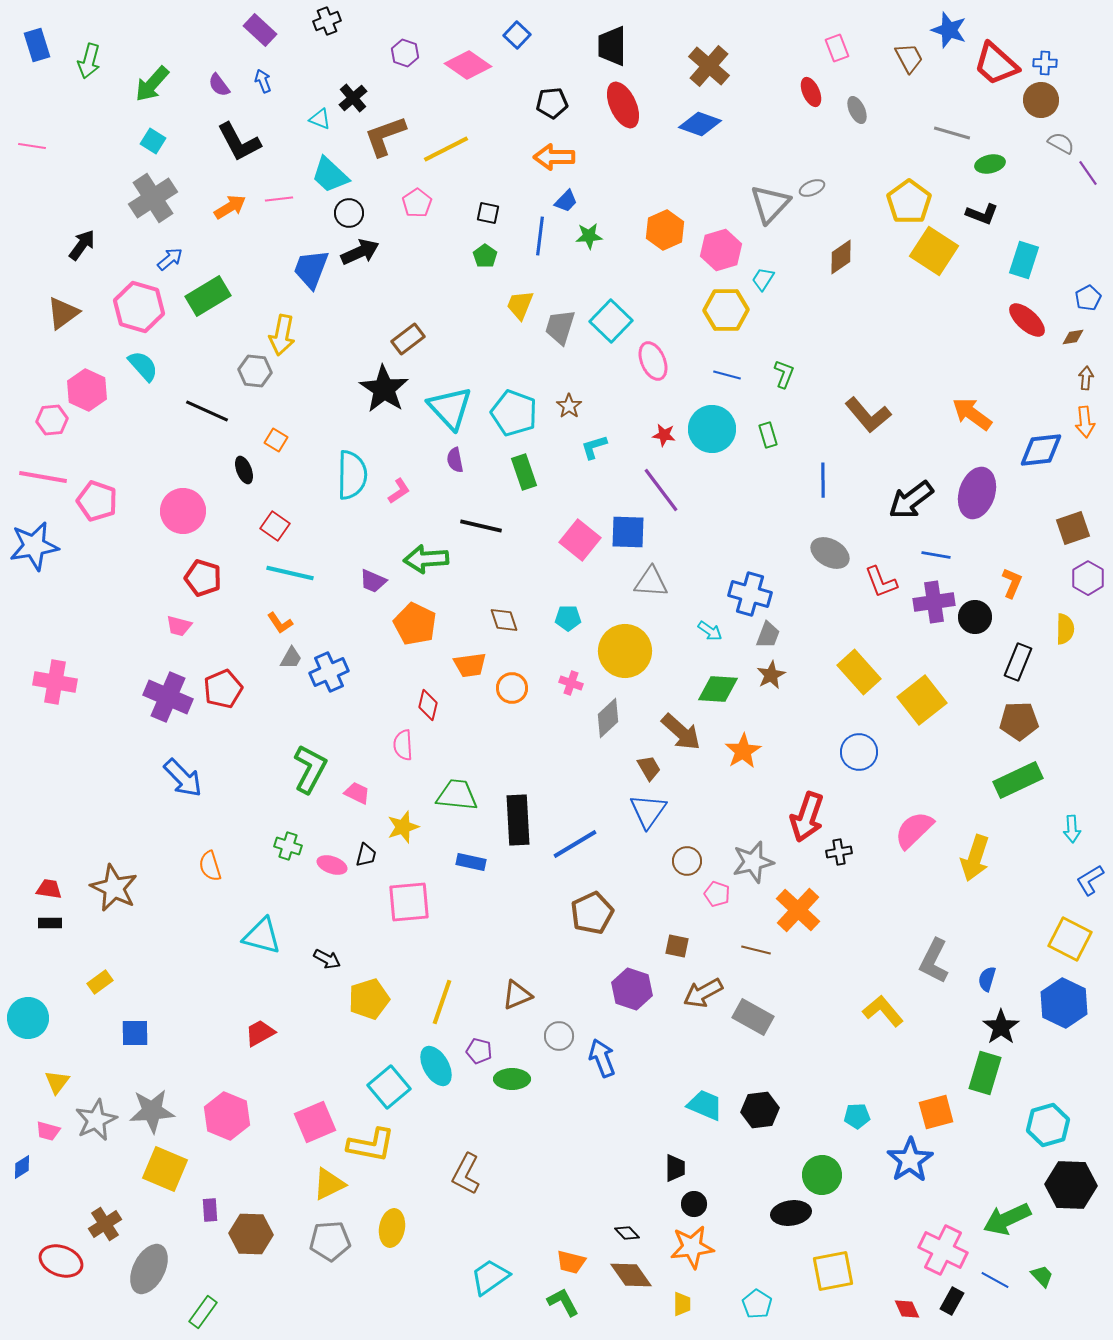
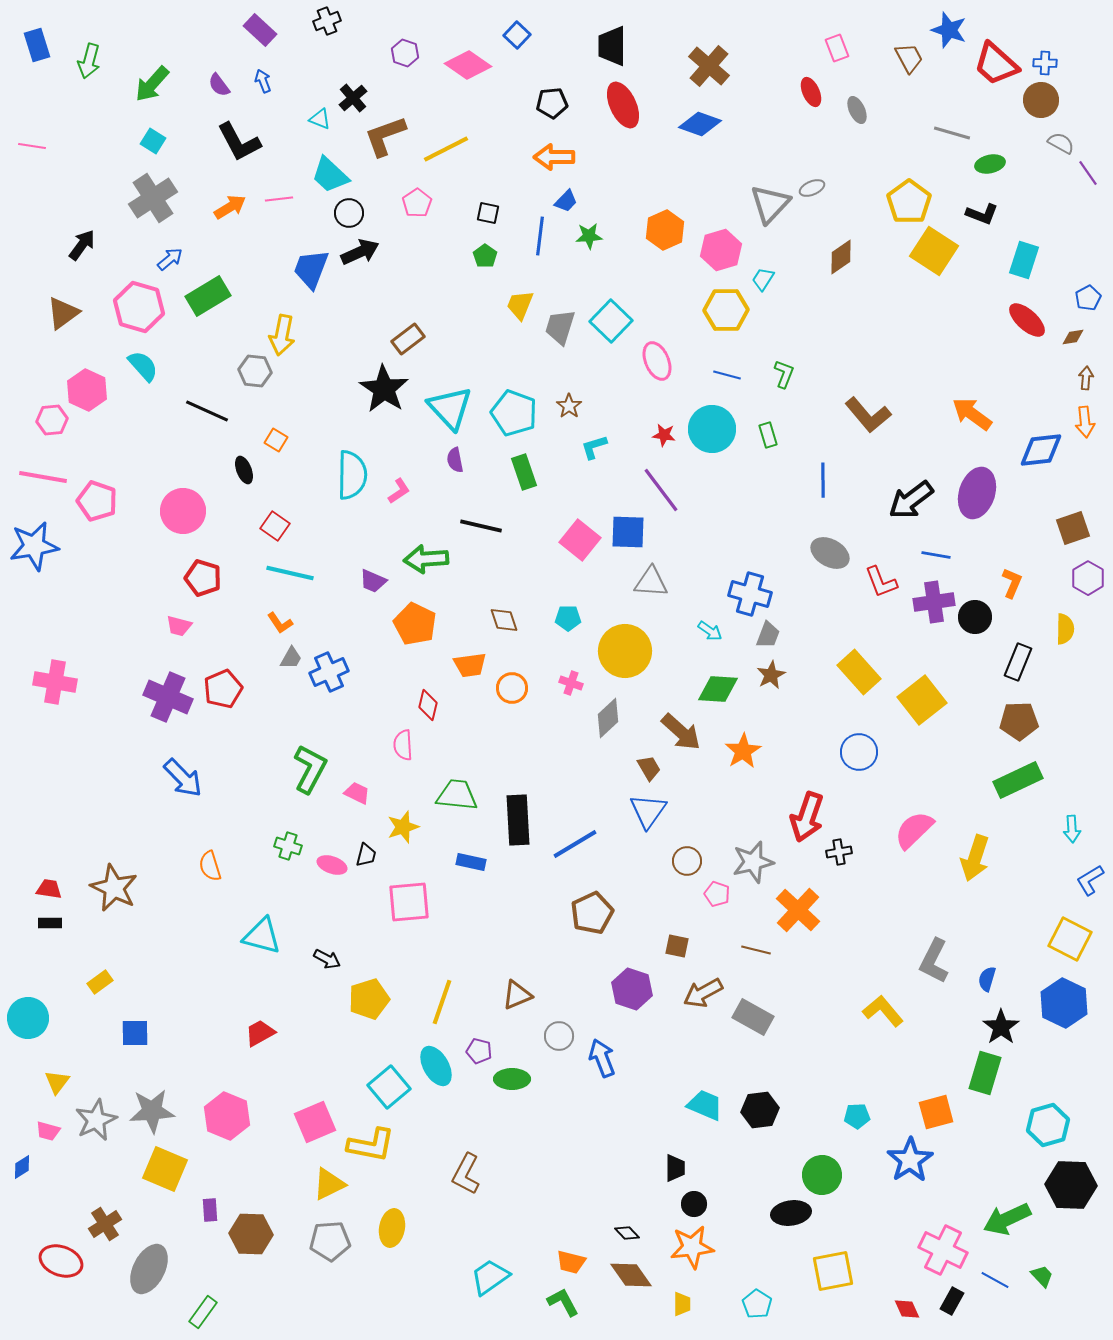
pink ellipse at (653, 361): moved 4 px right
